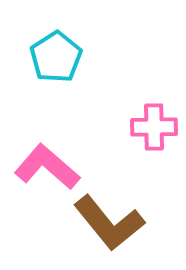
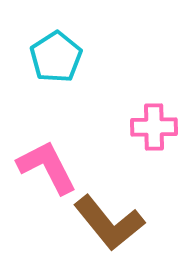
pink L-shape: rotated 22 degrees clockwise
